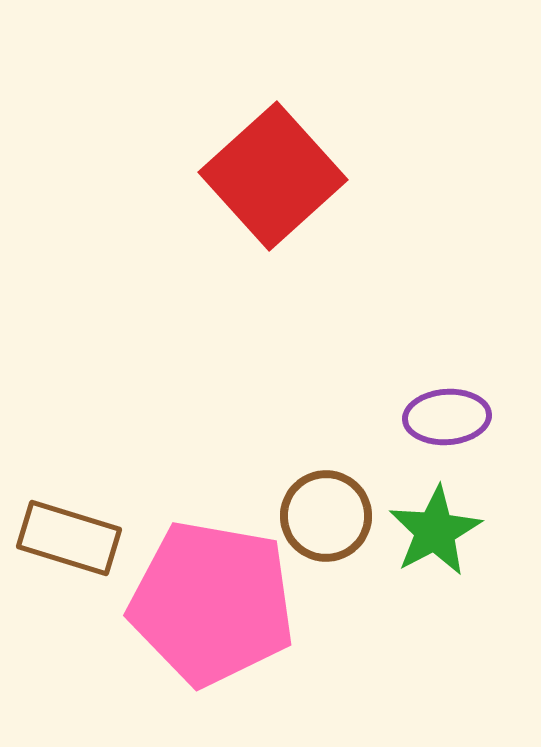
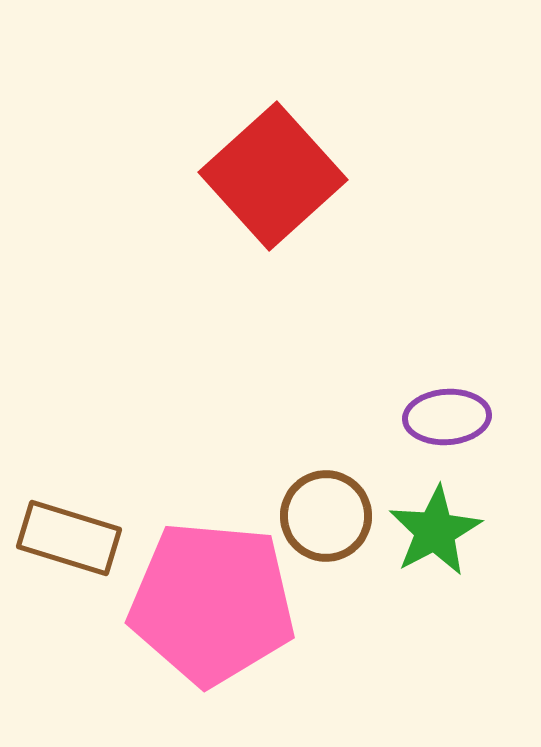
pink pentagon: rotated 5 degrees counterclockwise
